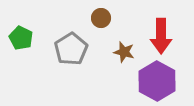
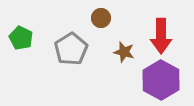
purple hexagon: moved 4 px right, 1 px up
